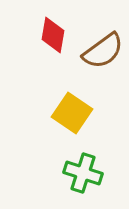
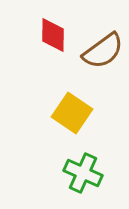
red diamond: rotated 9 degrees counterclockwise
green cross: rotated 6 degrees clockwise
